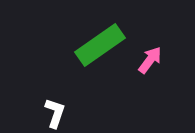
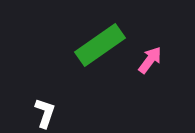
white L-shape: moved 10 px left
